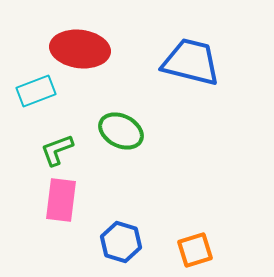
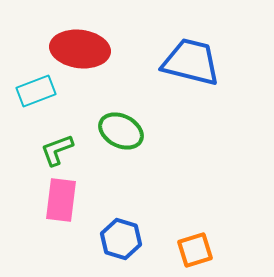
blue hexagon: moved 3 px up
